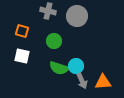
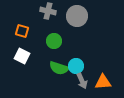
white square: rotated 14 degrees clockwise
